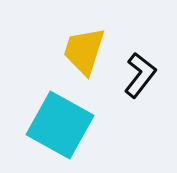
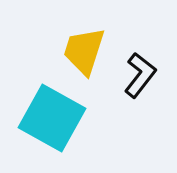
cyan square: moved 8 px left, 7 px up
